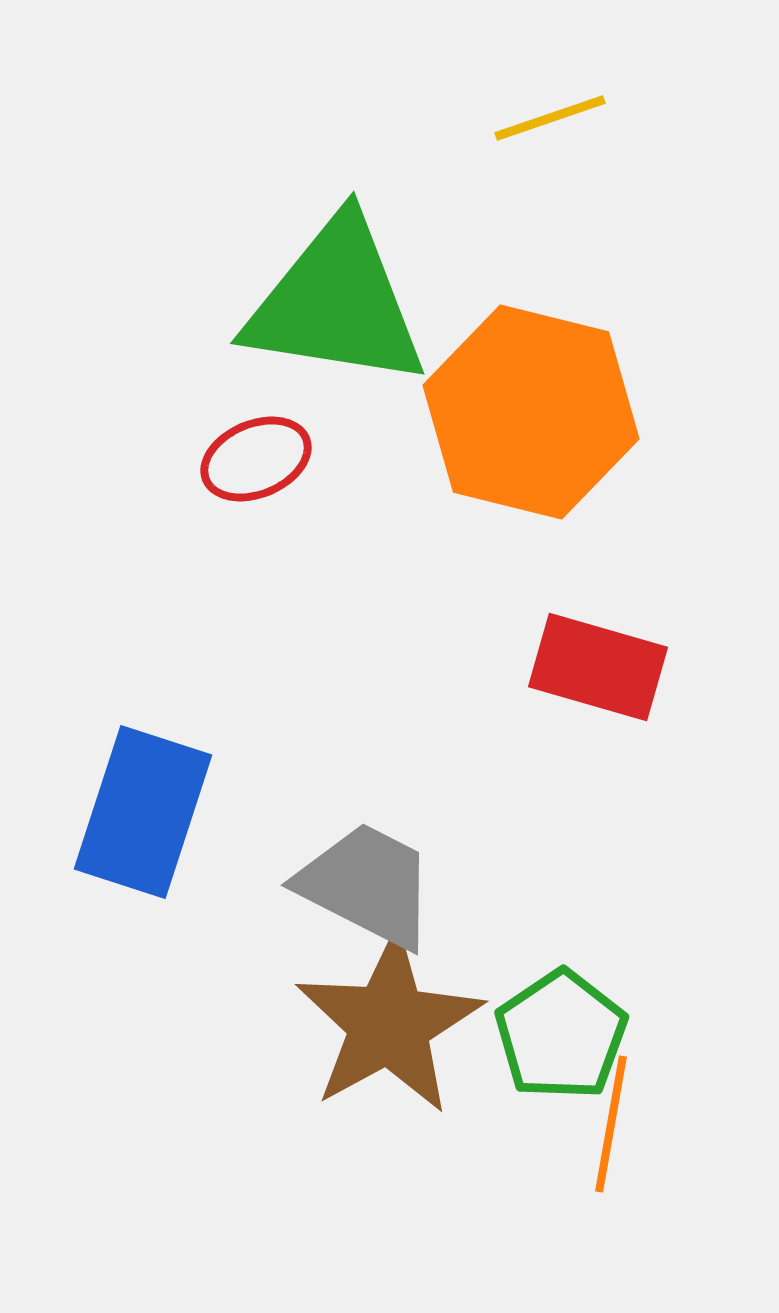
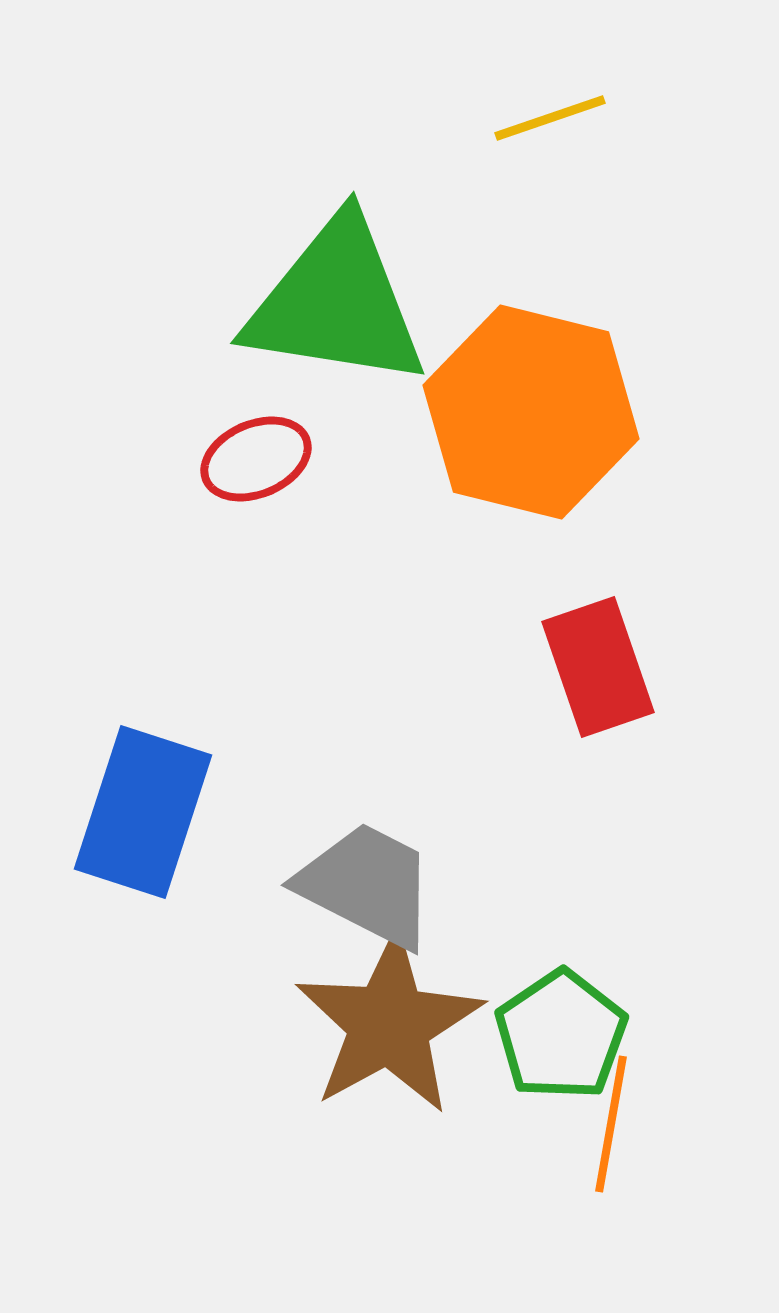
red rectangle: rotated 55 degrees clockwise
